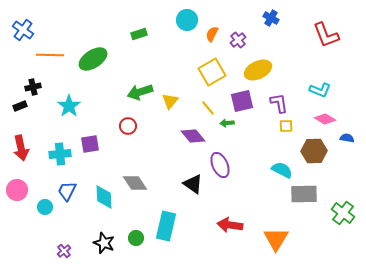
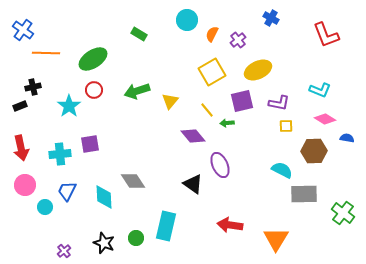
green rectangle at (139, 34): rotated 49 degrees clockwise
orange line at (50, 55): moved 4 px left, 2 px up
green arrow at (140, 92): moved 3 px left, 1 px up
purple L-shape at (279, 103): rotated 110 degrees clockwise
yellow line at (208, 108): moved 1 px left, 2 px down
red circle at (128, 126): moved 34 px left, 36 px up
gray diamond at (135, 183): moved 2 px left, 2 px up
pink circle at (17, 190): moved 8 px right, 5 px up
